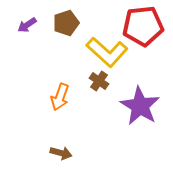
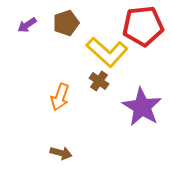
purple star: moved 2 px right, 1 px down
